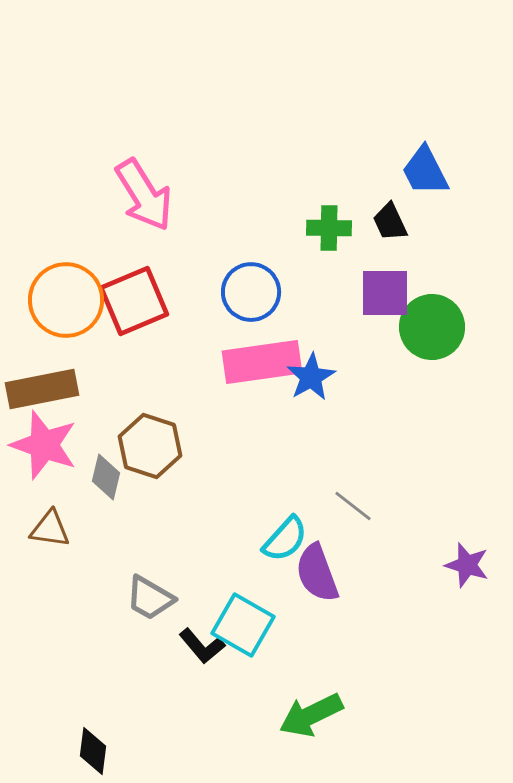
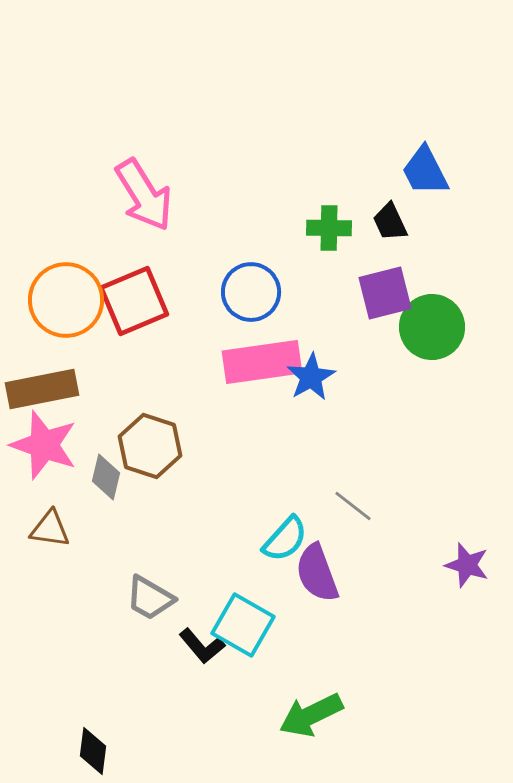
purple square: rotated 14 degrees counterclockwise
